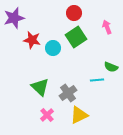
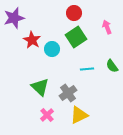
red star: rotated 18 degrees clockwise
cyan circle: moved 1 px left, 1 px down
green semicircle: moved 1 px right, 1 px up; rotated 32 degrees clockwise
cyan line: moved 10 px left, 11 px up
